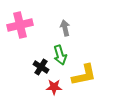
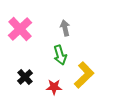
pink cross: moved 4 px down; rotated 30 degrees counterclockwise
black cross: moved 16 px left, 10 px down; rotated 14 degrees clockwise
yellow L-shape: rotated 32 degrees counterclockwise
